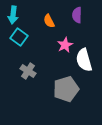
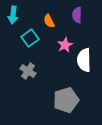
cyan square: moved 11 px right, 1 px down; rotated 18 degrees clockwise
white semicircle: rotated 15 degrees clockwise
gray pentagon: moved 11 px down
